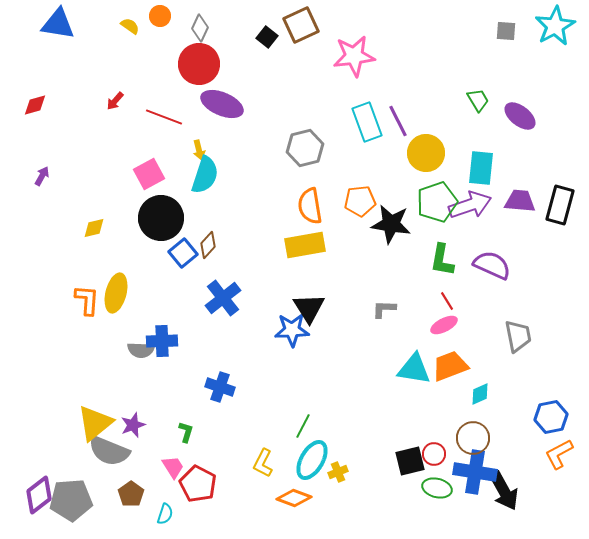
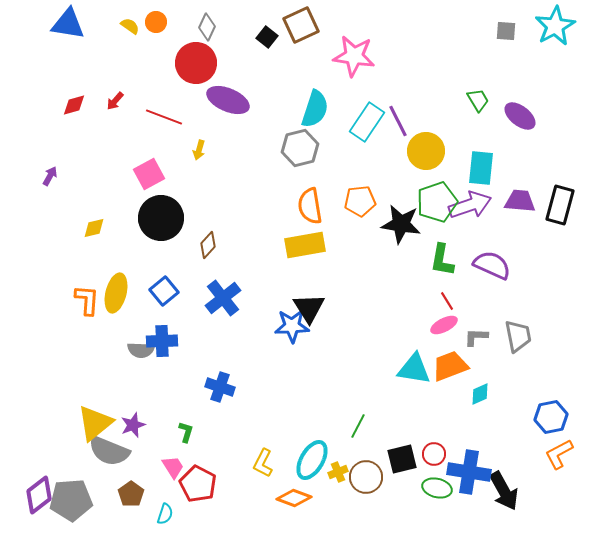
orange circle at (160, 16): moved 4 px left, 6 px down
blue triangle at (58, 24): moved 10 px right
gray diamond at (200, 28): moved 7 px right, 1 px up
pink star at (354, 56): rotated 15 degrees clockwise
red circle at (199, 64): moved 3 px left, 1 px up
purple ellipse at (222, 104): moved 6 px right, 4 px up
red diamond at (35, 105): moved 39 px right
cyan rectangle at (367, 122): rotated 54 degrees clockwise
gray hexagon at (305, 148): moved 5 px left
yellow arrow at (199, 150): rotated 30 degrees clockwise
yellow circle at (426, 153): moved 2 px up
cyan semicircle at (205, 175): moved 110 px right, 66 px up
purple arrow at (42, 176): moved 8 px right
black star at (391, 224): moved 10 px right
blue square at (183, 253): moved 19 px left, 38 px down
gray L-shape at (384, 309): moved 92 px right, 28 px down
blue star at (292, 330): moved 4 px up
green line at (303, 426): moved 55 px right
brown circle at (473, 438): moved 107 px left, 39 px down
black square at (410, 461): moved 8 px left, 2 px up
blue cross at (475, 472): moved 6 px left
